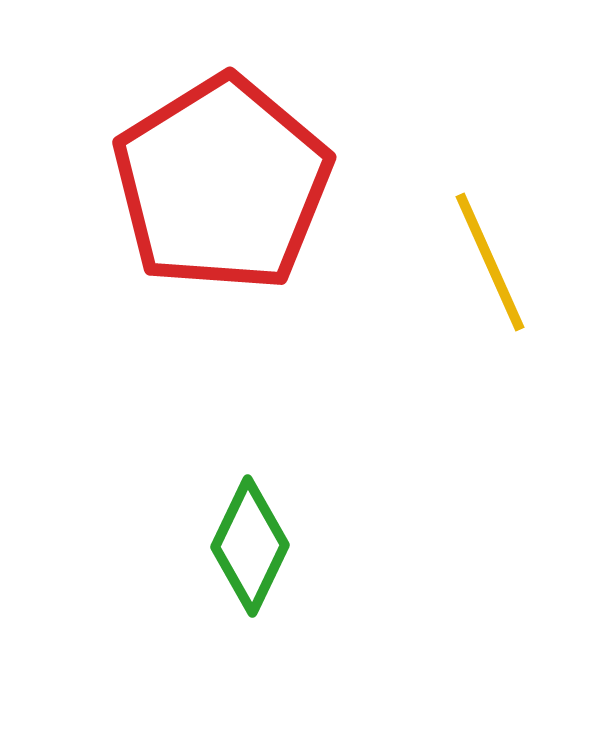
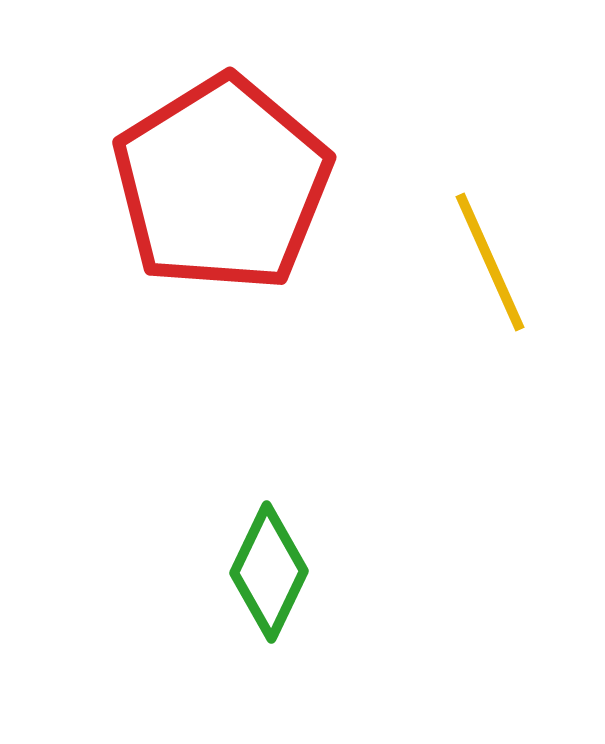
green diamond: moved 19 px right, 26 px down
